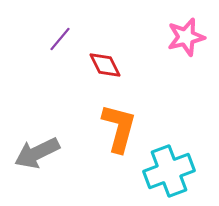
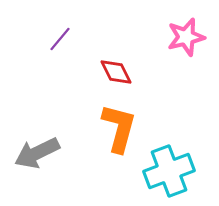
red diamond: moved 11 px right, 7 px down
